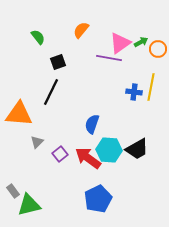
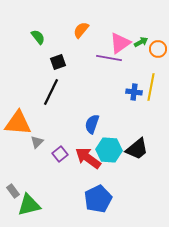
orange triangle: moved 1 px left, 9 px down
black trapezoid: rotated 10 degrees counterclockwise
